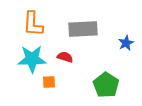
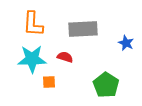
blue star: rotated 21 degrees counterclockwise
